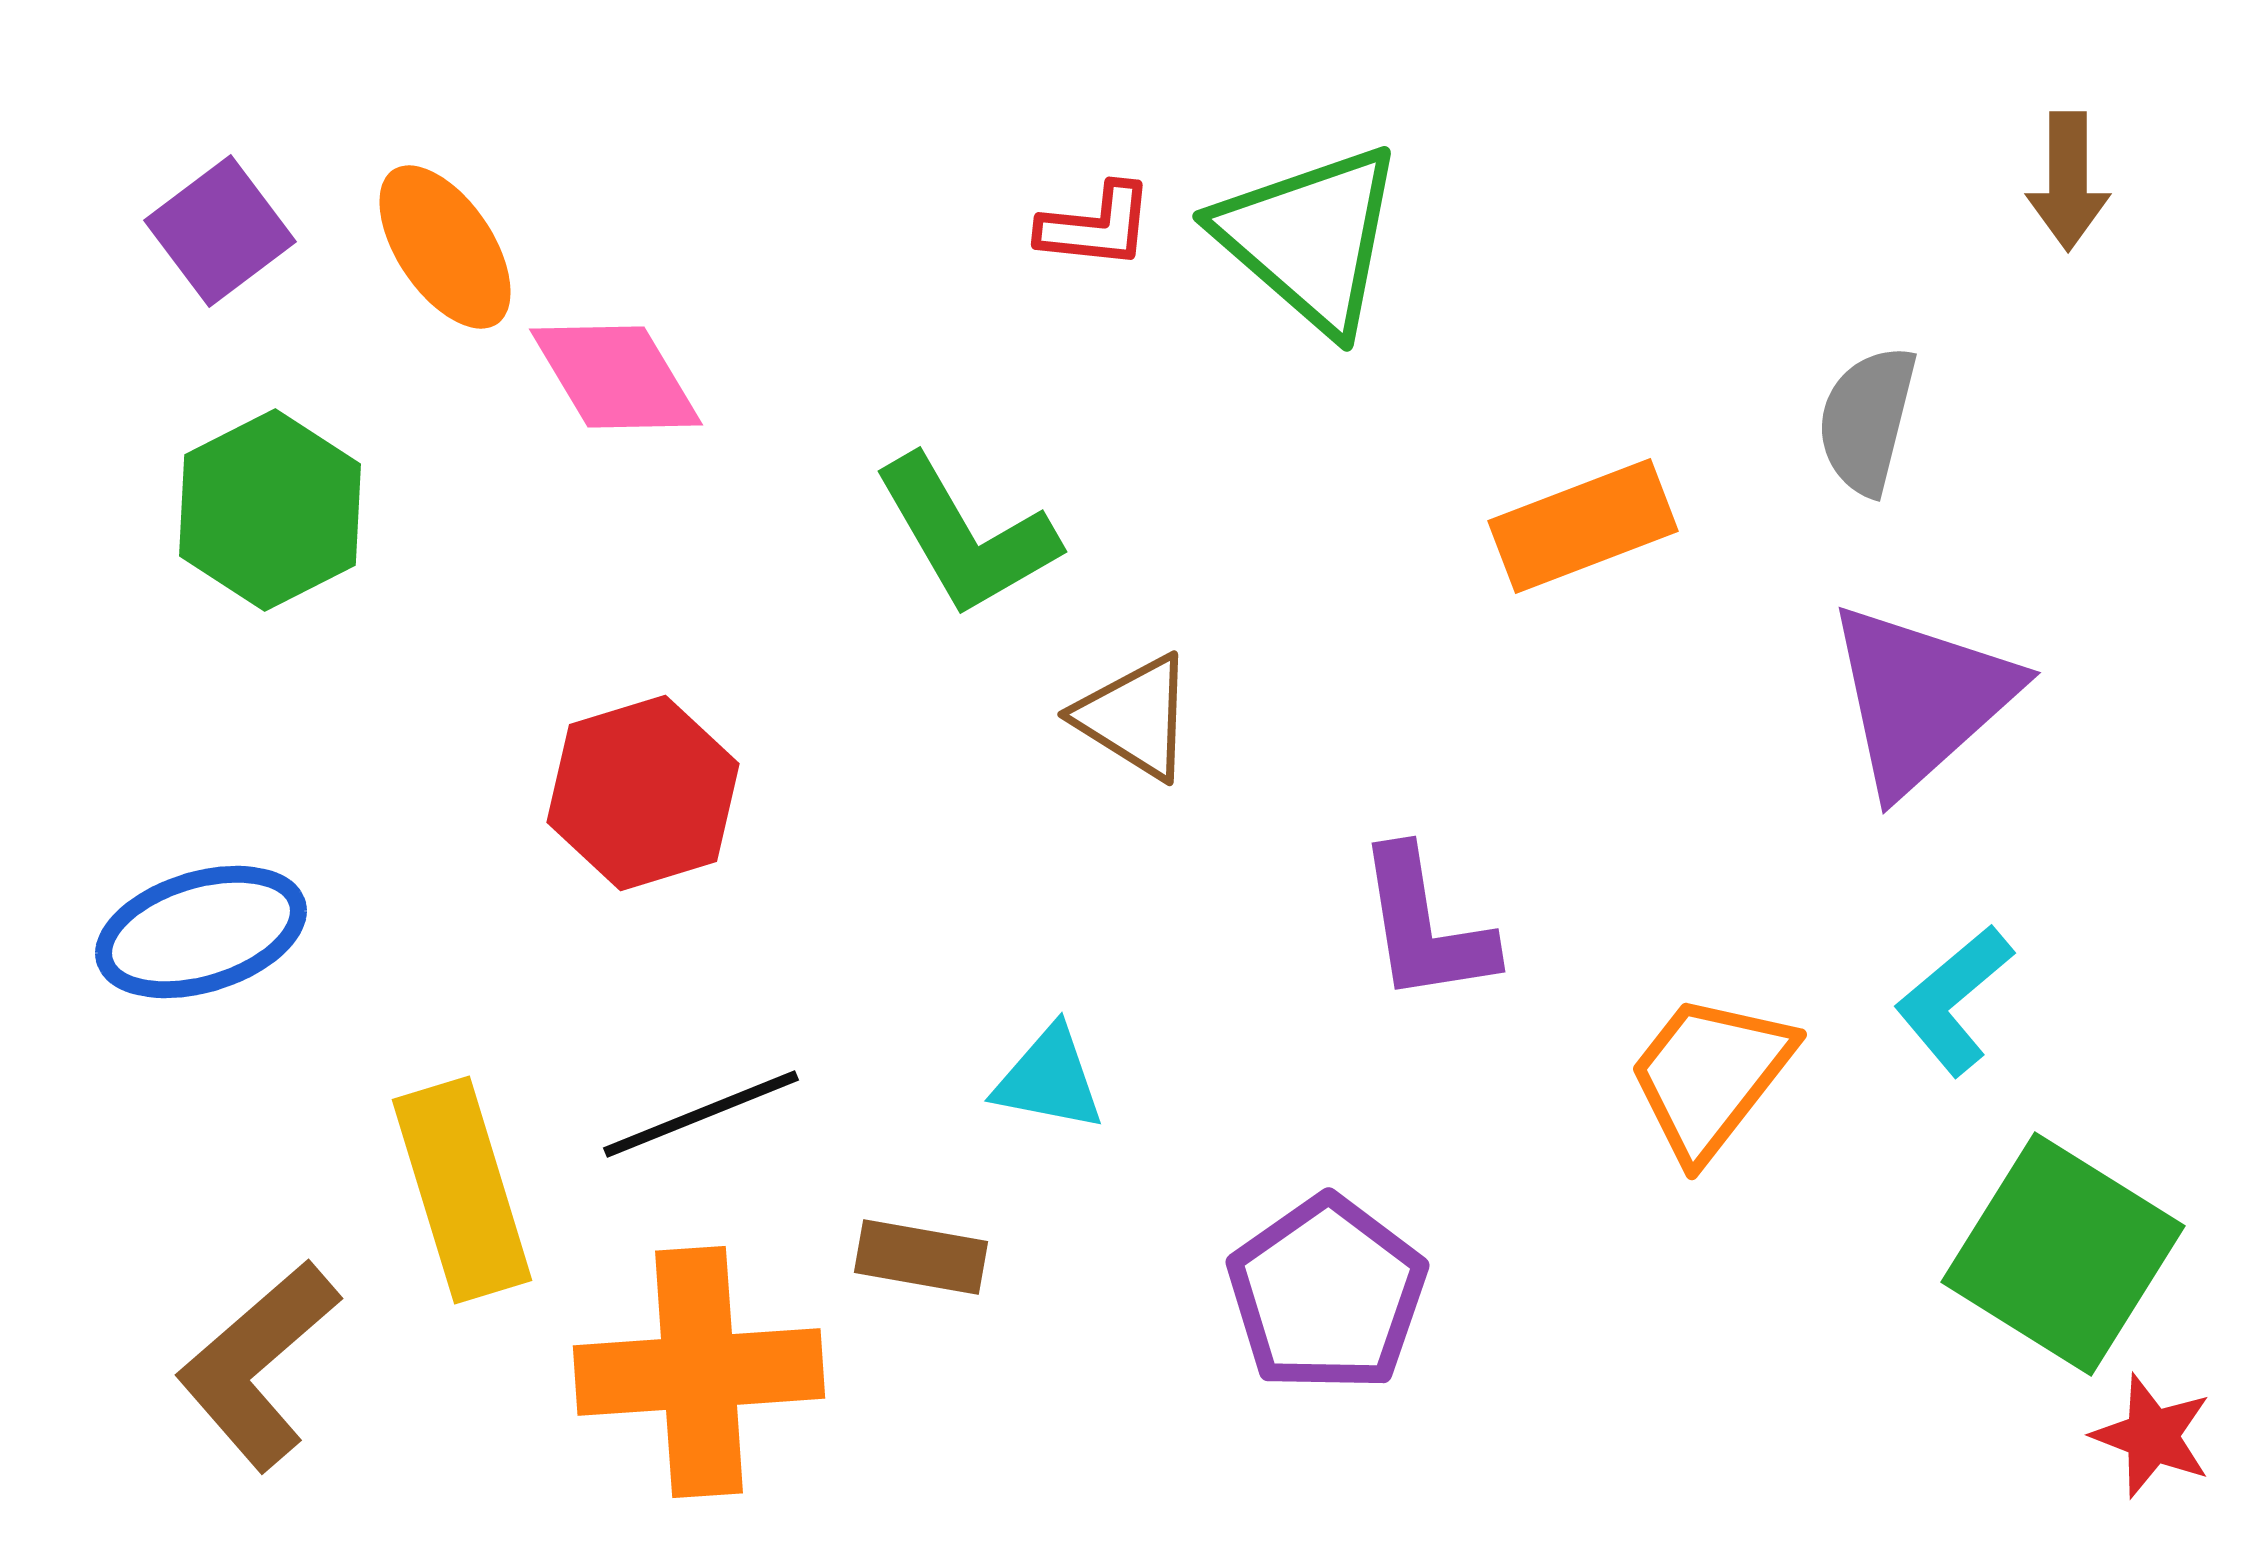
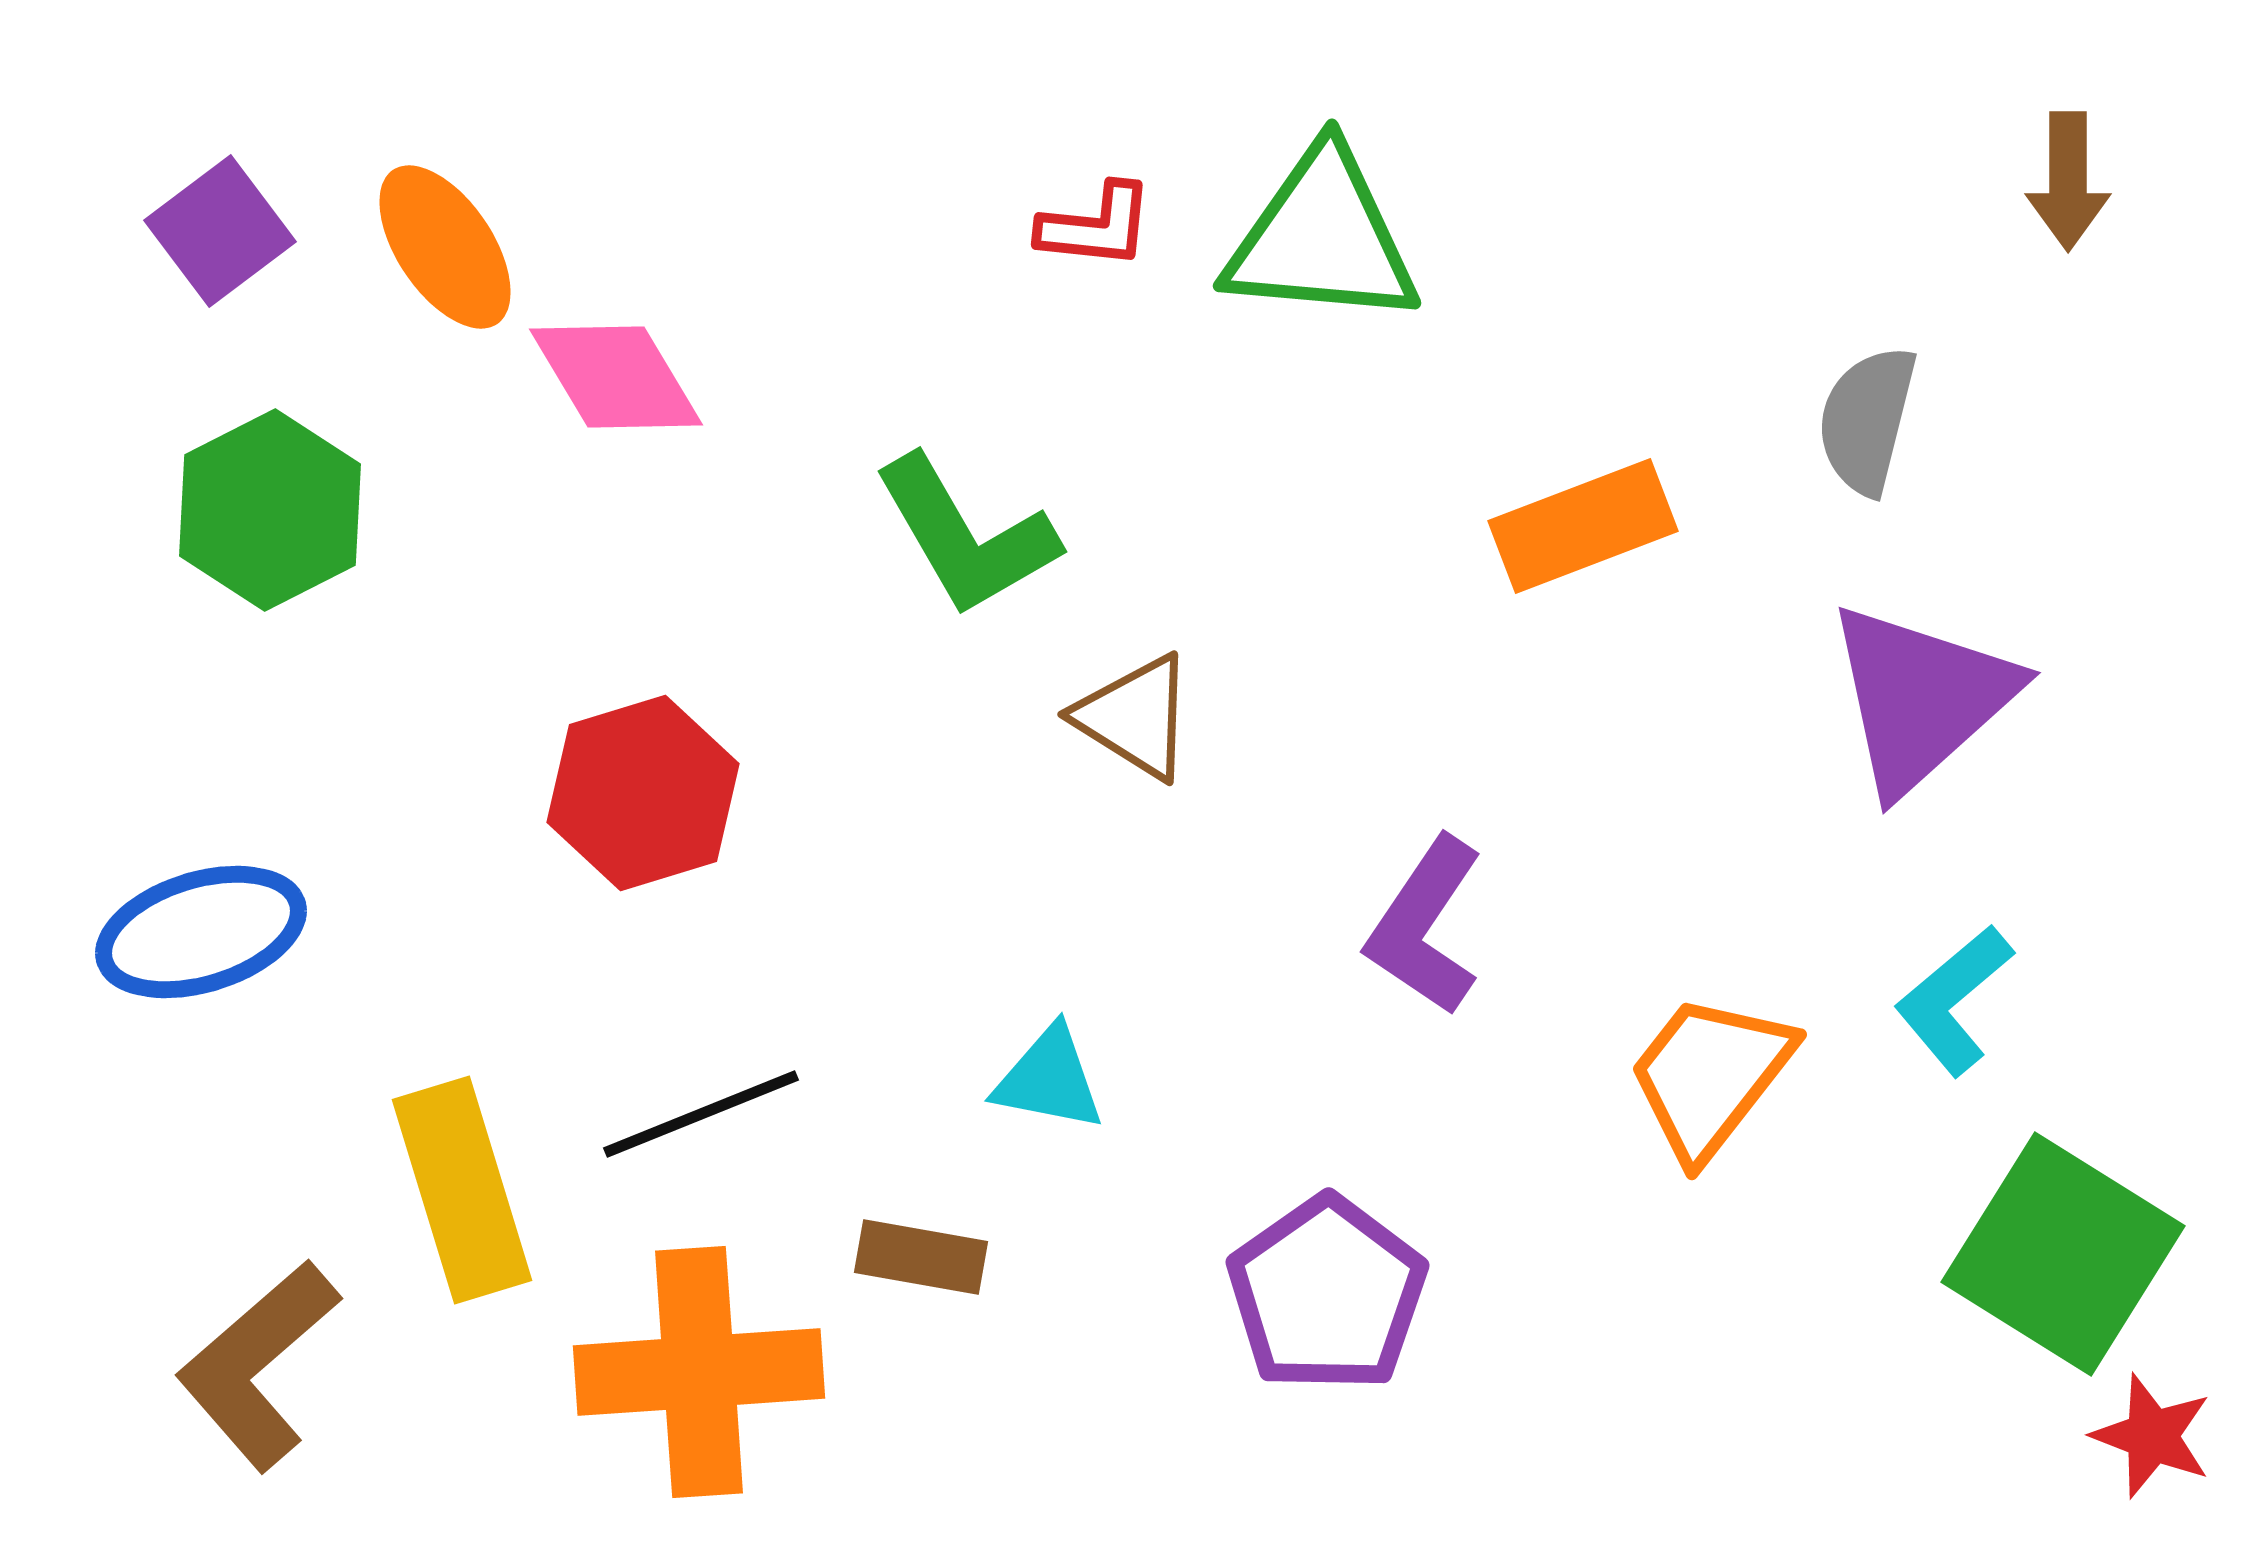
green triangle: moved 12 px right; rotated 36 degrees counterclockwise
purple L-shape: rotated 43 degrees clockwise
